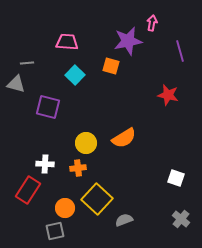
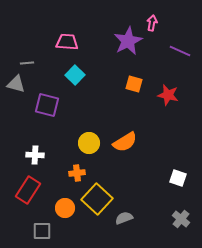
purple star: rotated 16 degrees counterclockwise
purple line: rotated 50 degrees counterclockwise
orange square: moved 23 px right, 18 px down
purple square: moved 1 px left, 2 px up
orange semicircle: moved 1 px right, 4 px down
yellow circle: moved 3 px right
white cross: moved 10 px left, 9 px up
orange cross: moved 1 px left, 5 px down
white square: moved 2 px right
gray semicircle: moved 2 px up
gray square: moved 13 px left; rotated 12 degrees clockwise
